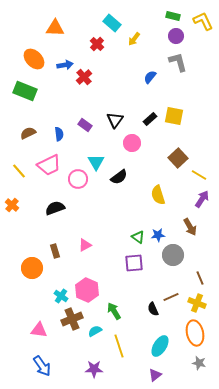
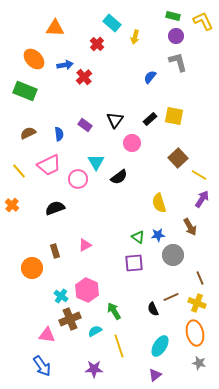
yellow arrow at (134, 39): moved 1 px right, 2 px up; rotated 24 degrees counterclockwise
yellow semicircle at (158, 195): moved 1 px right, 8 px down
brown cross at (72, 319): moved 2 px left
pink triangle at (39, 330): moved 8 px right, 5 px down
